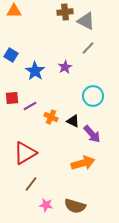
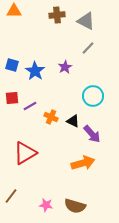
brown cross: moved 8 px left, 3 px down
blue square: moved 1 px right, 10 px down; rotated 16 degrees counterclockwise
brown line: moved 20 px left, 12 px down
